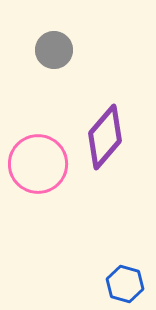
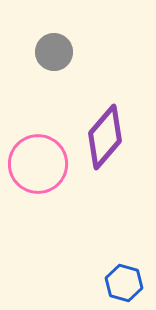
gray circle: moved 2 px down
blue hexagon: moved 1 px left, 1 px up
